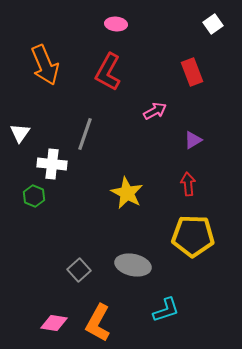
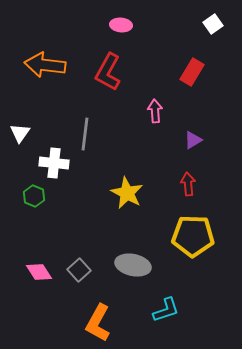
pink ellipse: moved 5 px right, 1 px down
orange arrow: rotated 120 degrees clockwise
red rectangle: rotated 52 degrees clockwise
pink arrow: rotated 65 degrees counterclockwise
gray line: rotated 12 degrees counterclockwise
white cross: moved 2 px right, 1 px up
pink diamond: moved 15 px left, 51 px up; rotated 48 degrees clockwise
